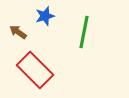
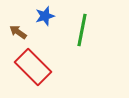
green line: moved 2 px left, 2 px up
red rectangle: moved 2 px left, 3 px up
